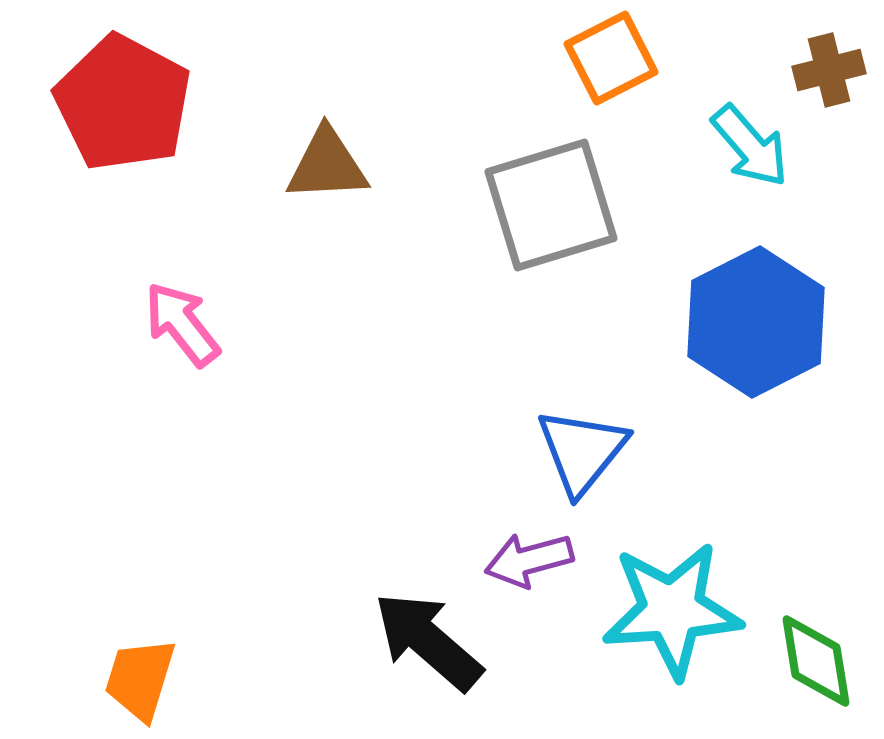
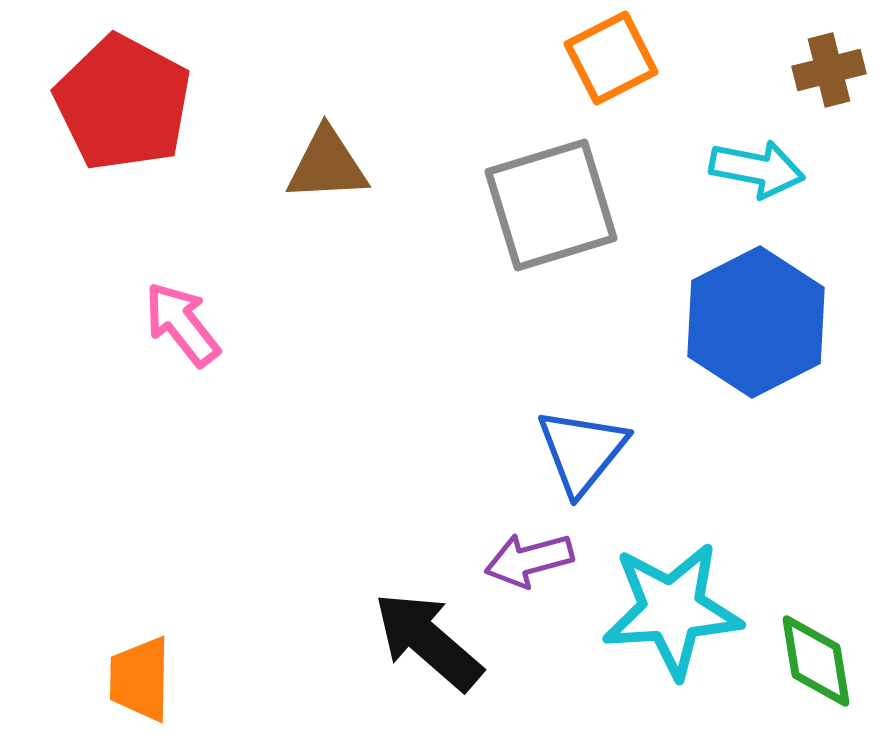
cyan arrow: moved 7 px right, 23 px down; rotated 38 degrees counterclockwise
orange trapezoid: rotated 16 degrees counterclockwise
